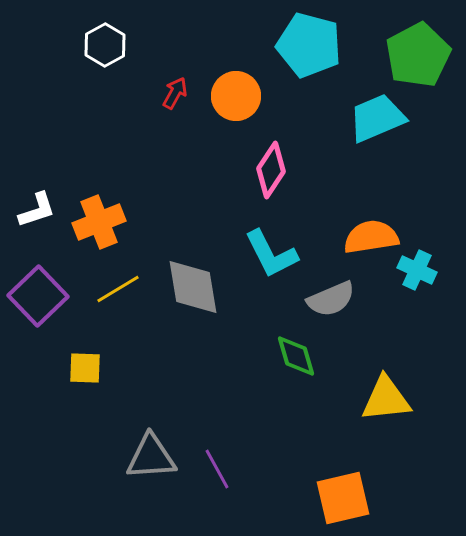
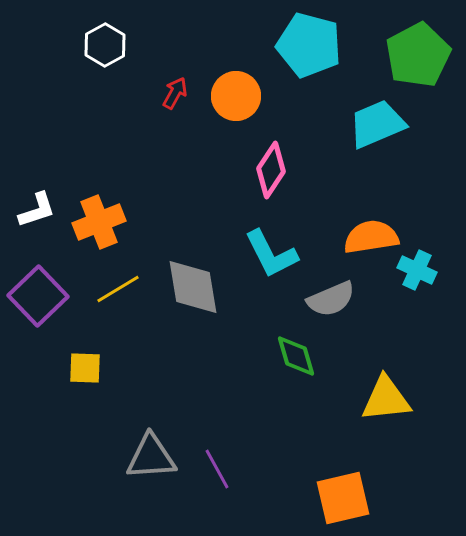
cyan trapezoid: moved 6 px down
